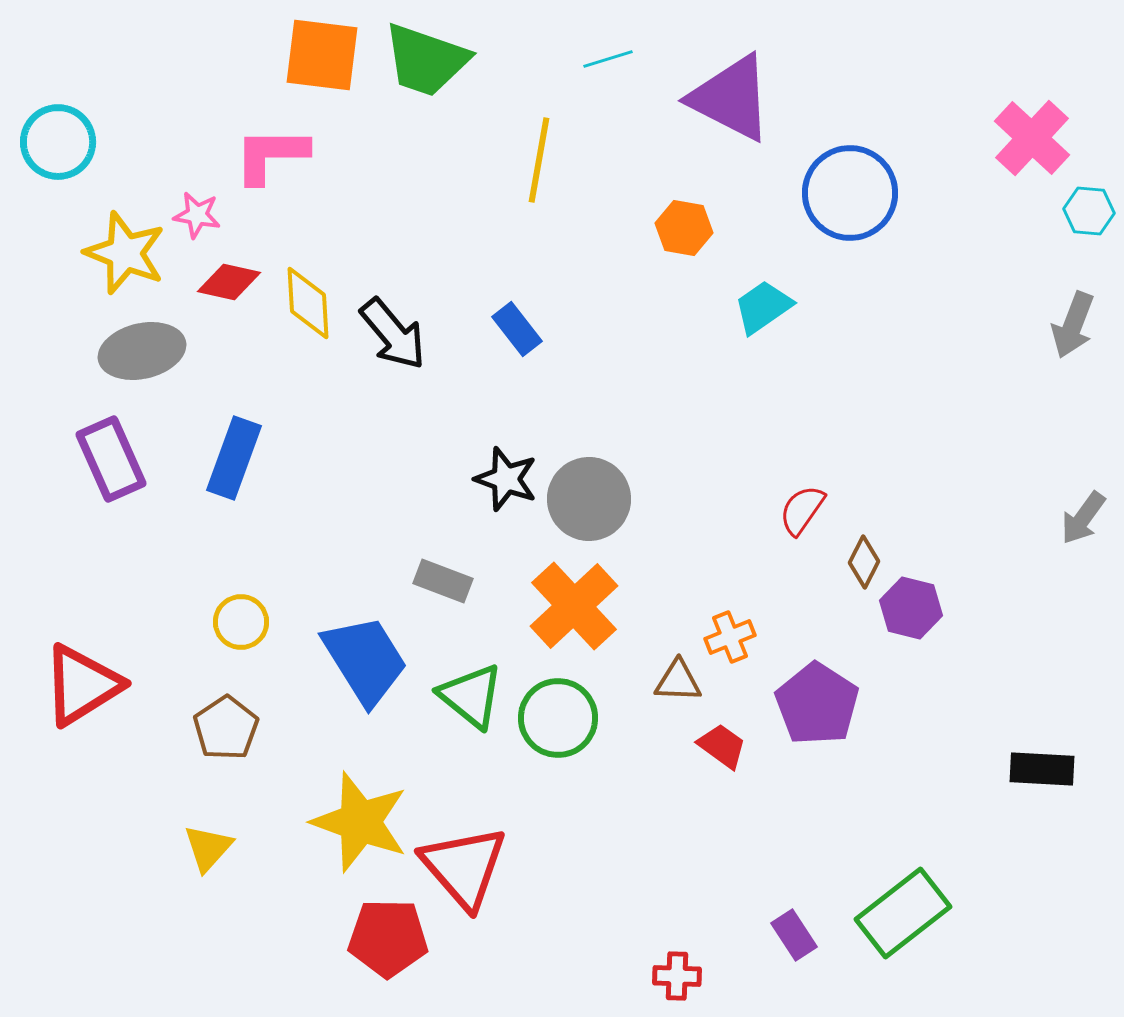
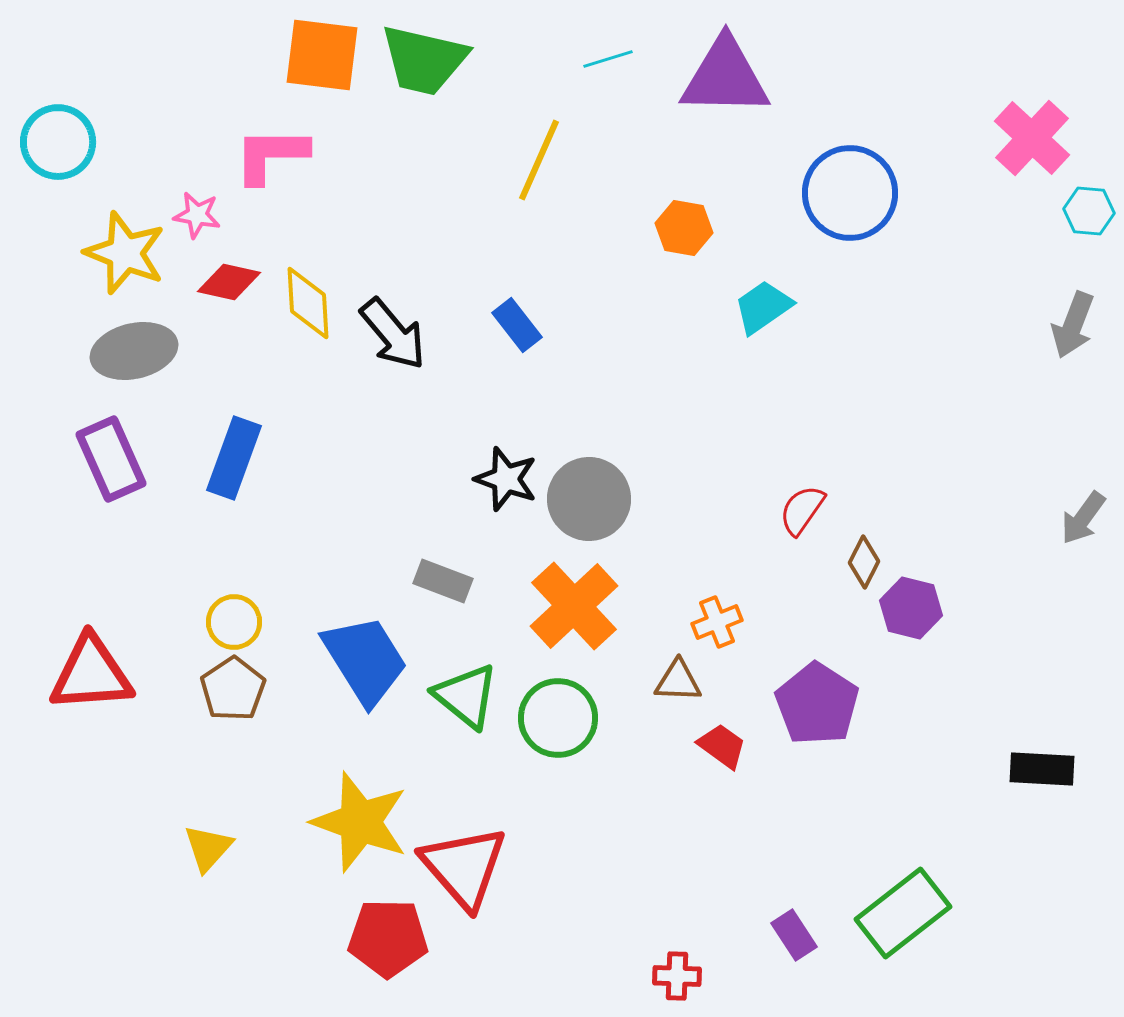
green trapezoid at (426, 60): moved 2 px left; rotated 6 degrees counterclockwise
purple triangle at (731, 98): moved 6 px left, 21 px up; rotated 26 degrees counterclockwise
yellow line at (539, 160): rotated 14 degrees clockwise
blue rectangle at (517, 329): moved 4 px up
gray ellipse at (142, 351): moved 8 px left
yellow circle at (241, 622): moved 7 px left
orange cross at (730, 637): moved 13 px left, 15 px up
red triangle at (82, 685): moved 9 px right, 11 px up; rotated 28 degrees clockwise
green triangle at (471, 696): moved 5 px left
brown pentagon at (226, 728): moved 7 px right, 39 px up
